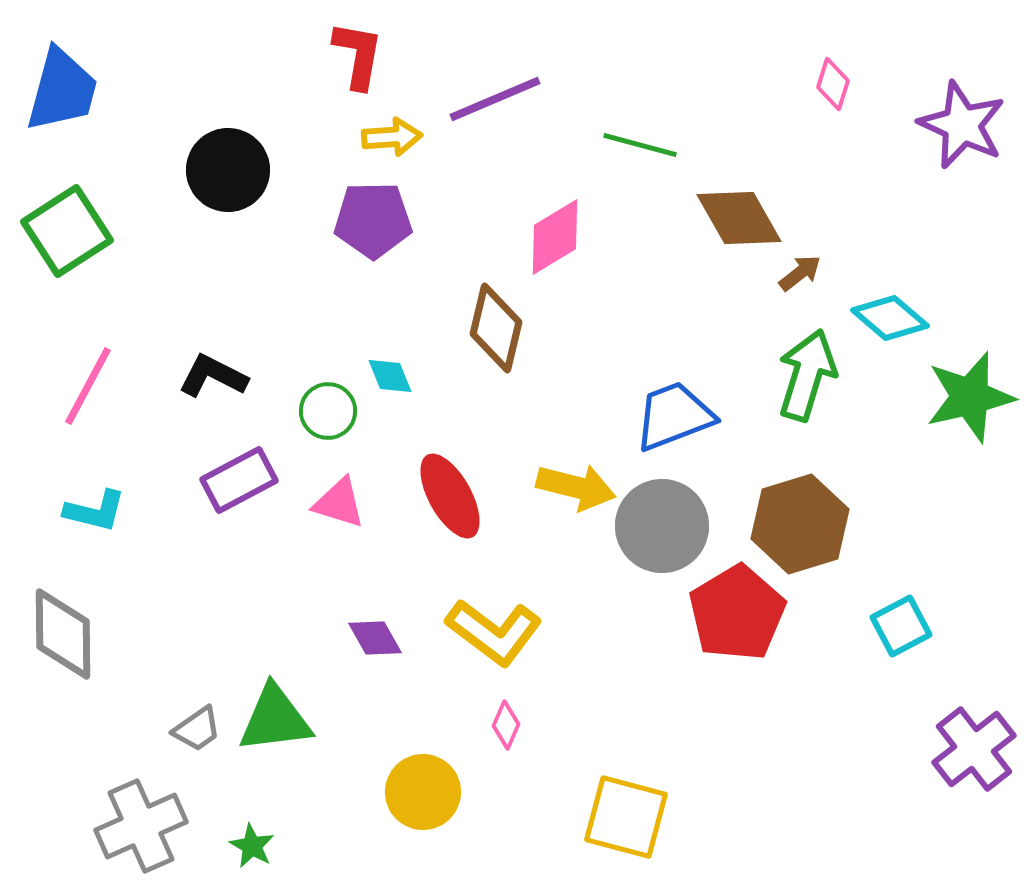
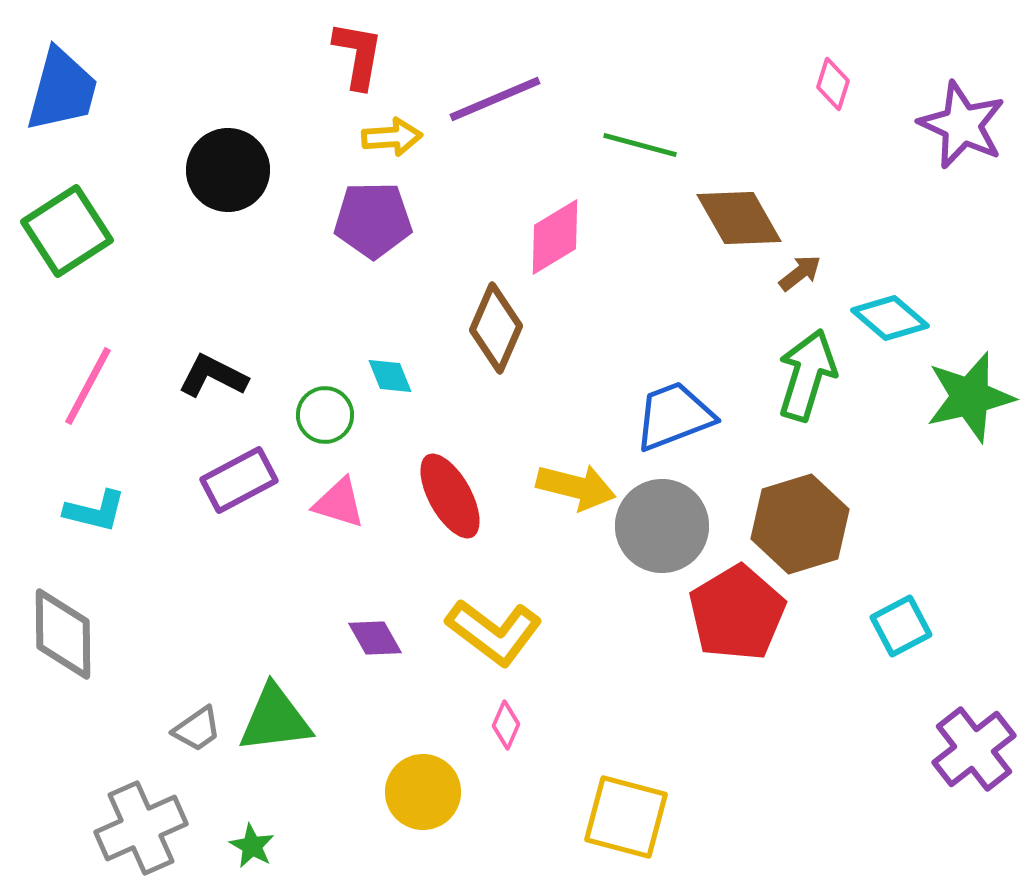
brown diamond at (496, 328): rotated 10 degrees clockwise
green circle at (328, 411): moved 3 px left, 4 px down
gray cross at (141, 826): moved 2 px down
